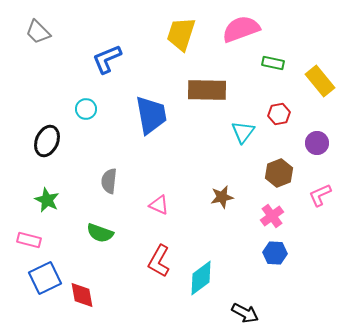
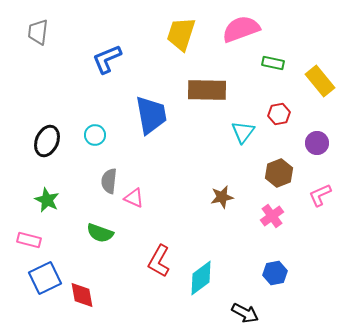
gray trapezoid: rotated 52 degrees clockwise
cyan circle: moved 9 px right, 26 px down
pink triangle: moved 25 px left, 7 px up
blue hexagon: moved 20 px down; rotated 15 degrees counterclockwise
